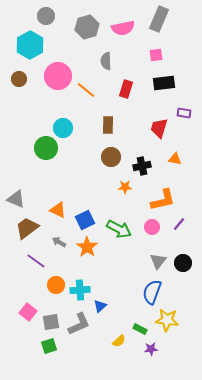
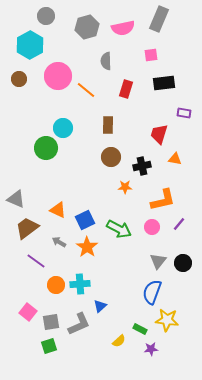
pink square at (156, 55): moved 5 px left
red trapezoid at (159, 128): moved 6 px down
cyan cross at (80, 290): moved 6 px up
